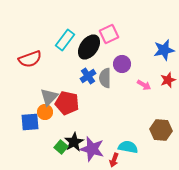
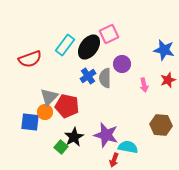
cyan rectangle: moved 5 px down
blue star: rotated 25 degrees clockwise
pink arrow: rotated 48 degrees clockwise
red pentagon: moved 3 px down
blue square: rotated 12 degrees clockwise
brown hexagon: moved 5 px up
black star: moved 5 px up
purple star: moved 14 px right, 14 px up
